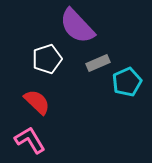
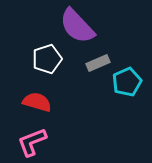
red semicircle: rotated 28 degrees counterclockwise
pink L-shape: moved 2 px right, 2 px down; rotated 80 degrees counterclockwise
